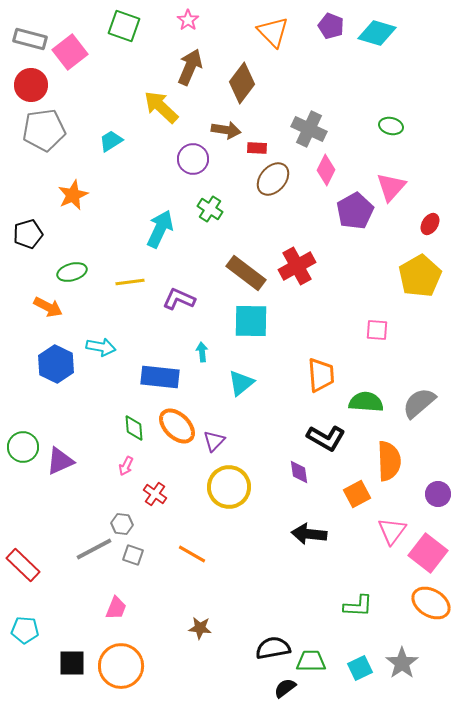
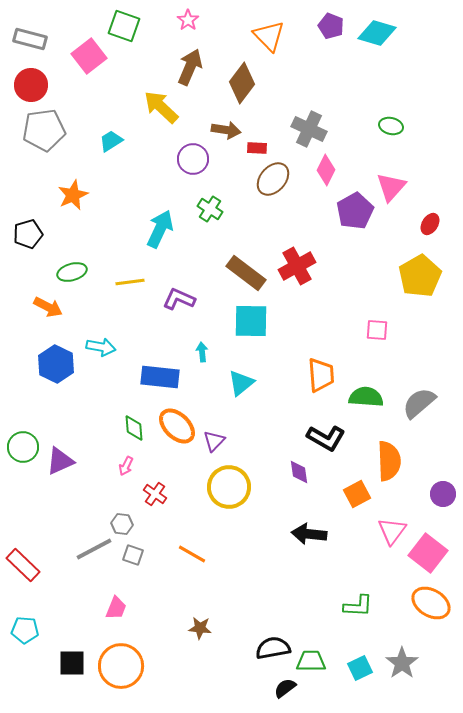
orange triangle at (273, 32): moved 4 px left, 4 px down
pink square at (70, 52): moved 19 px right, 4 px down
green semicircle at (366, 402): moved 5 px up
purple circle at (438, 494): moved 5 px right
